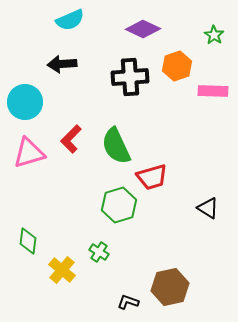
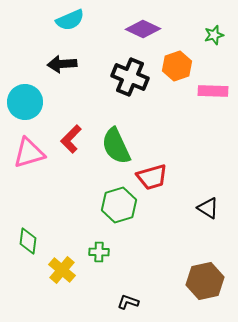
green star: rotated 24 degrees clockwise
black cross: rotated 27 degrees clockwise
green cross: rotated 30 degrees counterclockwise
brown hexagon: moved 35 px right, 6 px up
